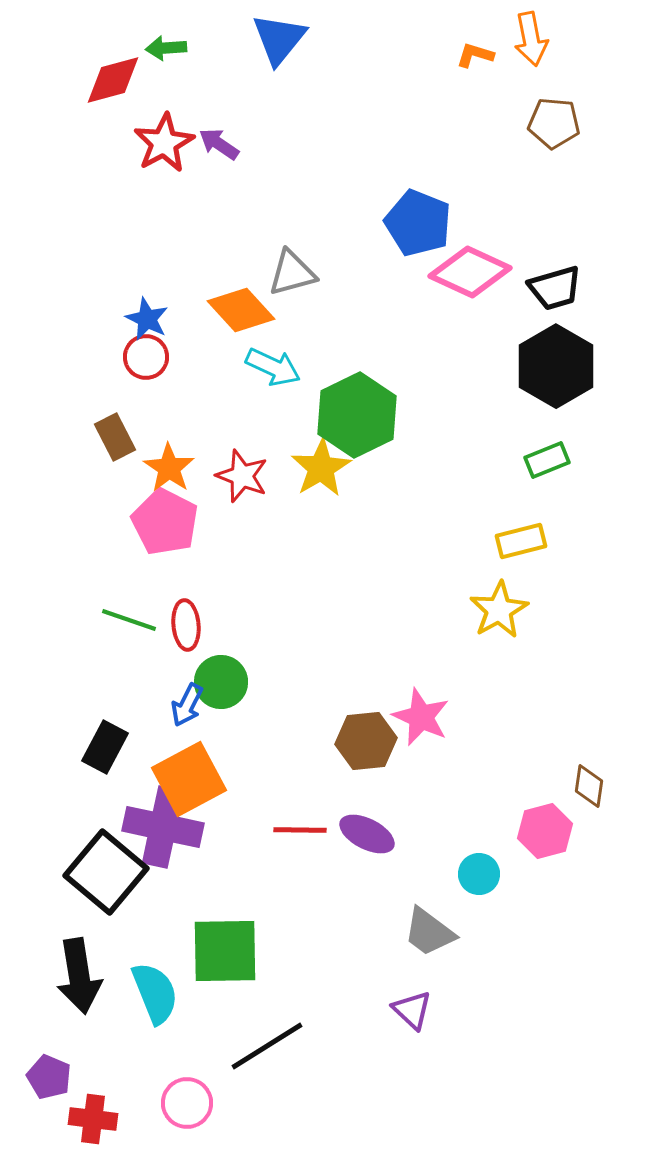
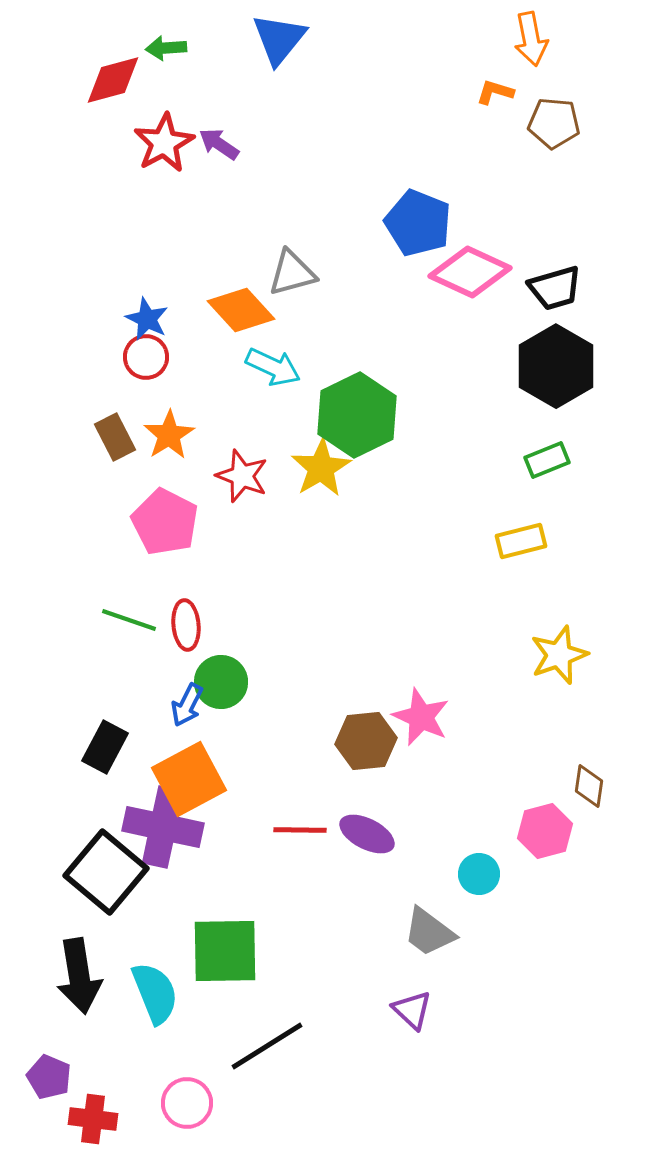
orange L-shape at (475, 55): moved 20 px right, 37 px down
orange star at (169, 468): moved 33 px up; rotated 6 degrees clockwise
yellow star at (499, 610): moved 60 px right, 45 px down; rotated 10 degrees clockwise
